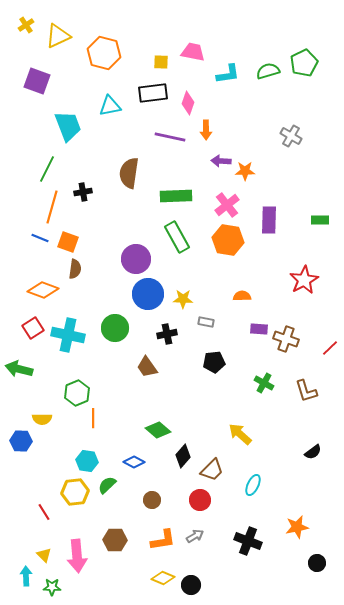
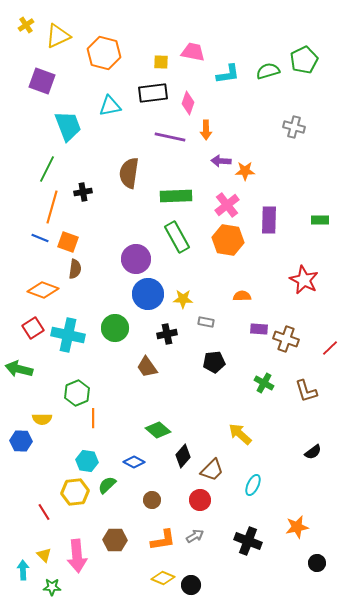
green pentagon at (304, 63): moved 3 px up
purple square at (37, 81): moved 5 px right
gray cross at (291, 136): moved 3 px right, 9 px up; rotated 15 degrees counterclockwise
red star at (304, 280): rotated 16 degrees counterclockwise
cyan arrow at (26, 576): moved 3 px left, 6 px up
